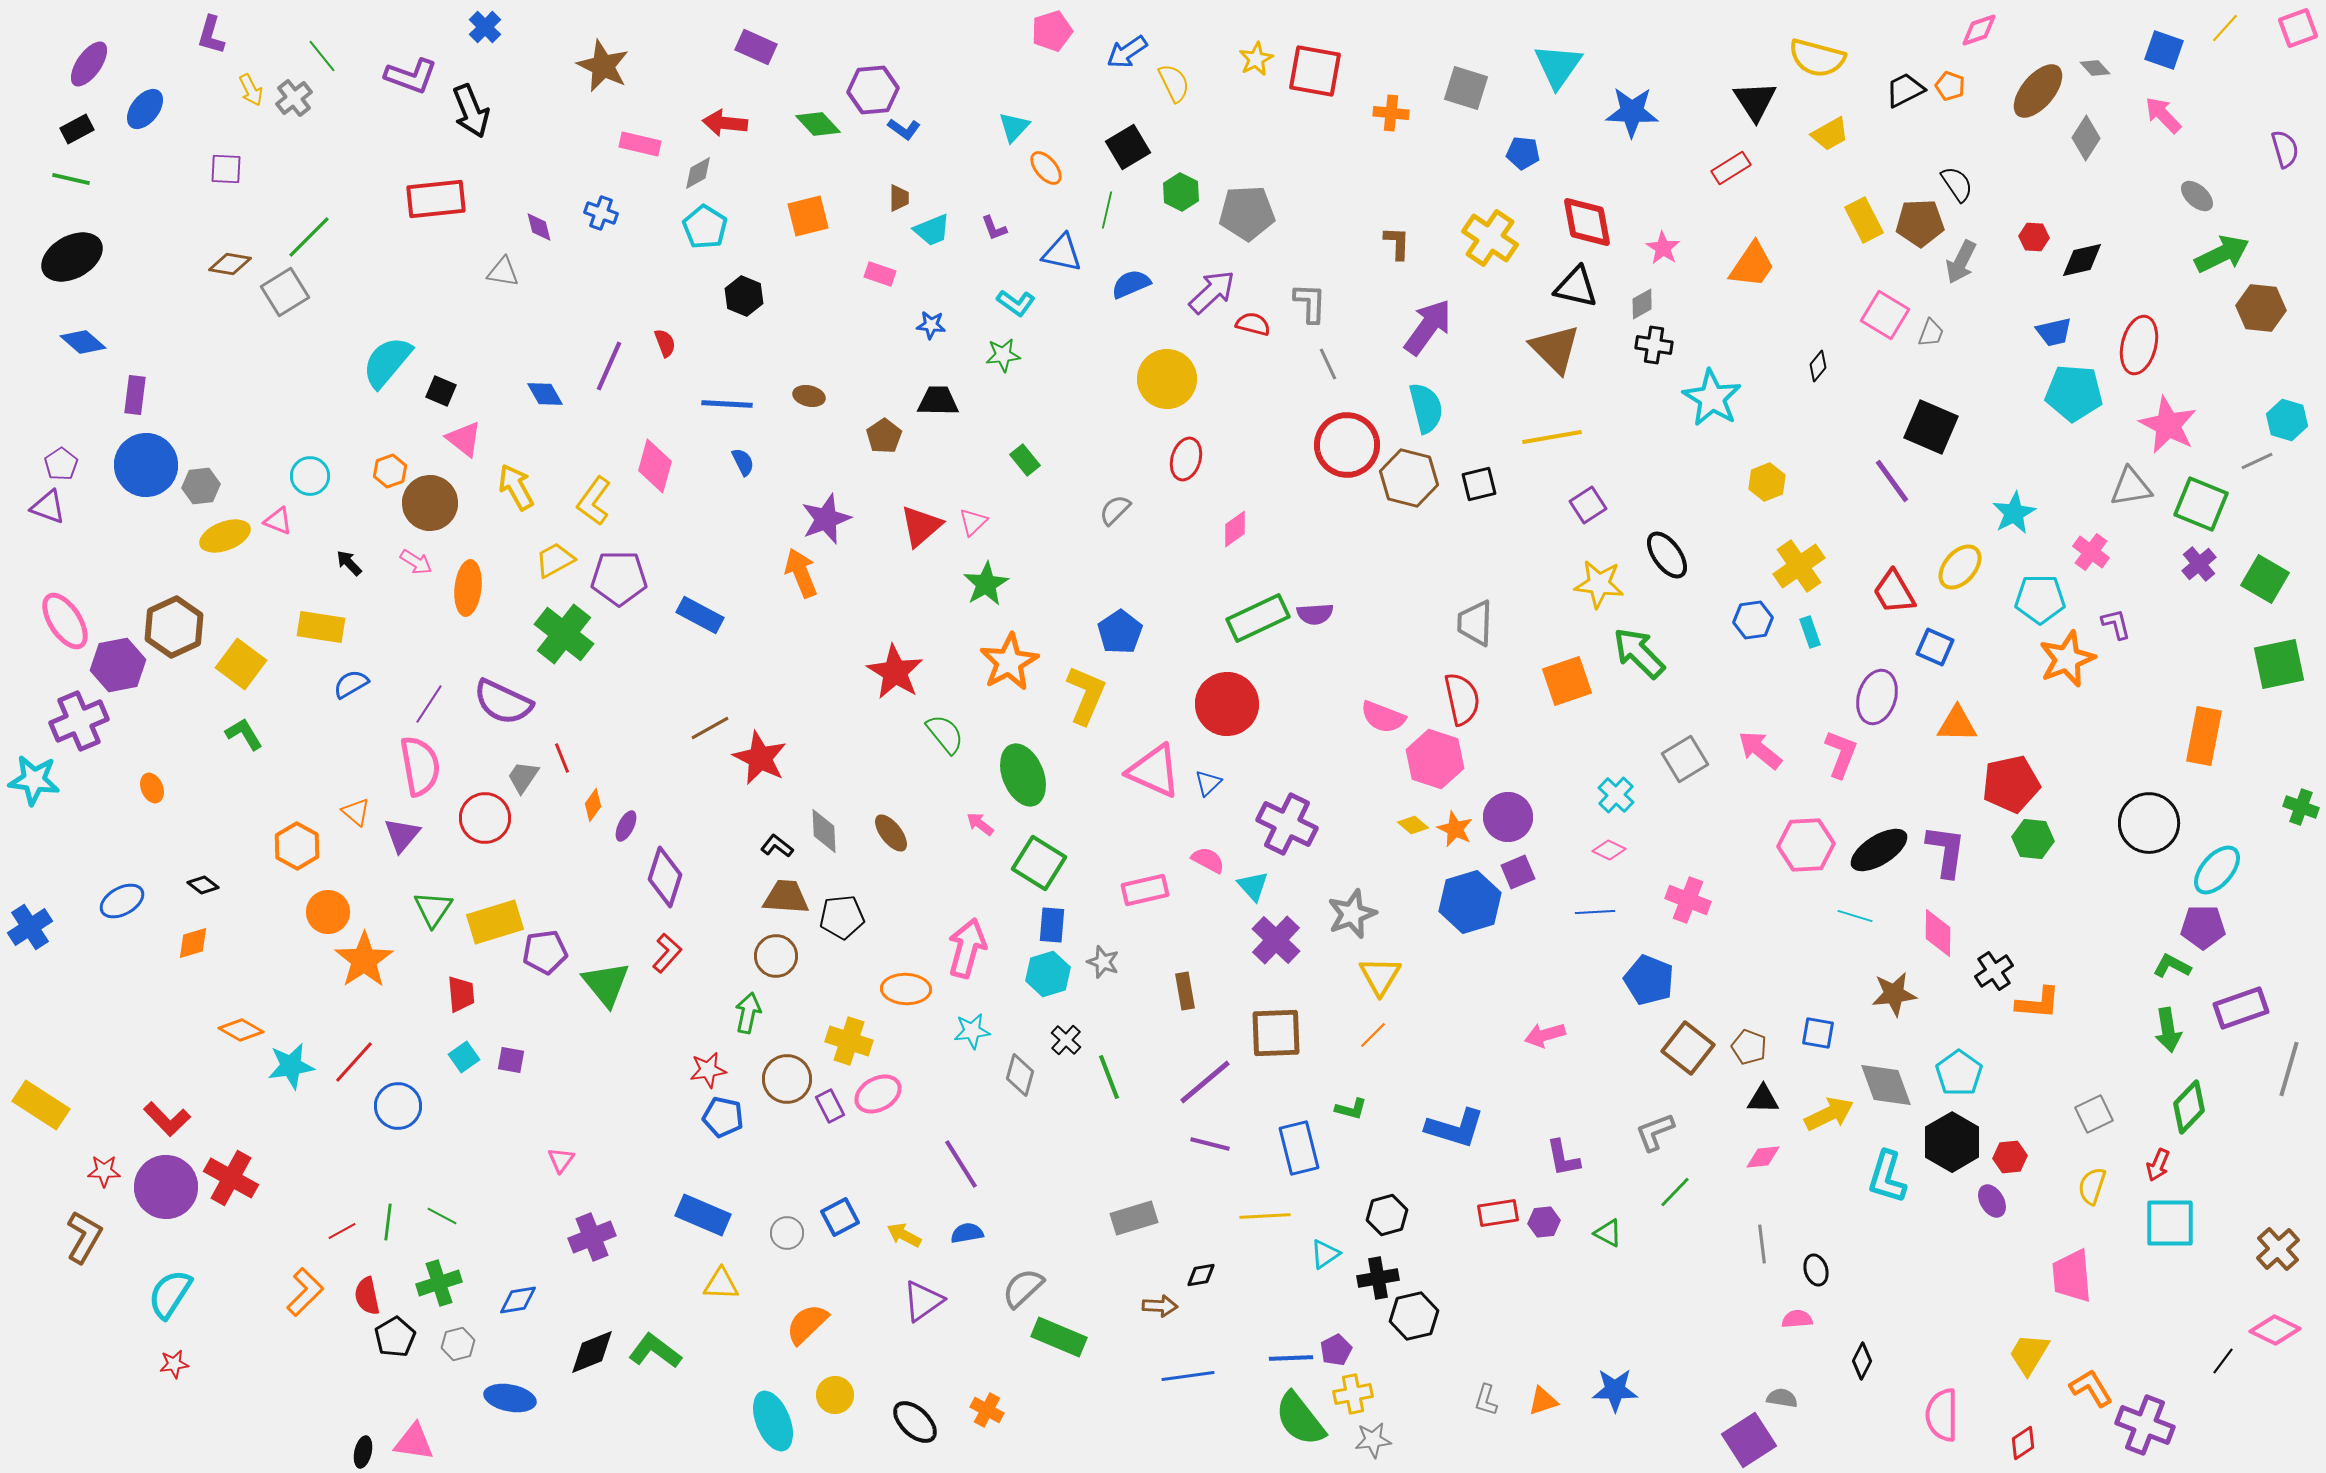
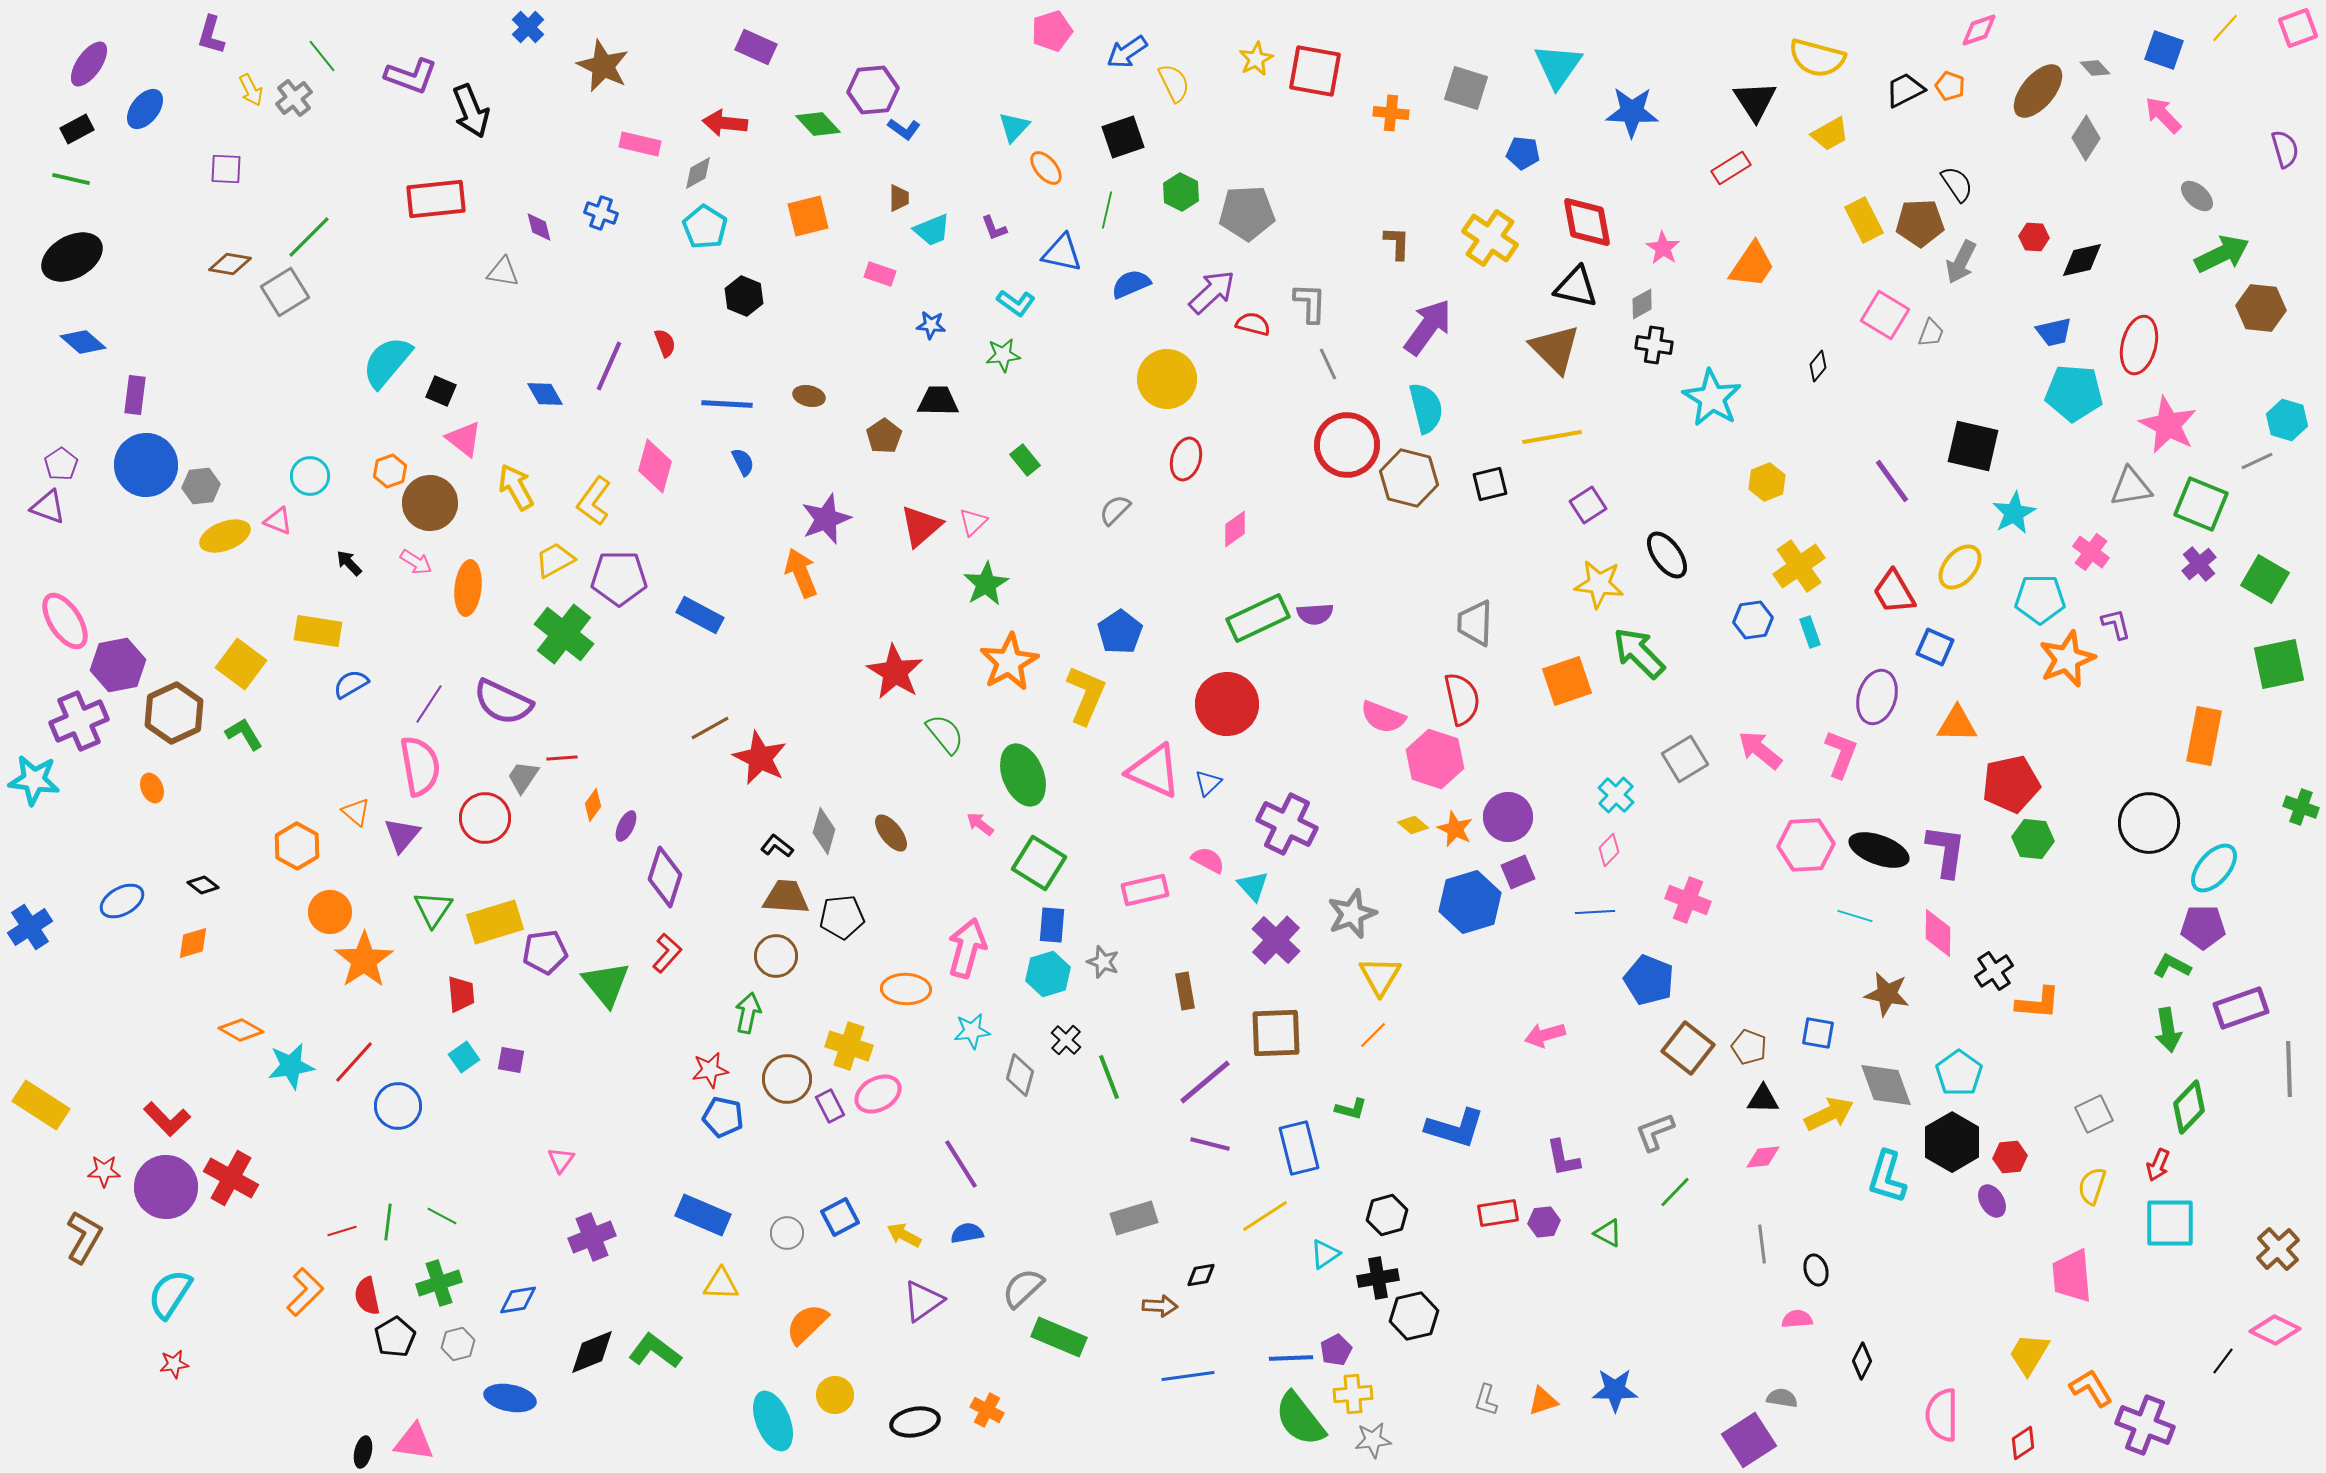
blue cross at (485, 27): moved 43 px right
black square at (1128, 147): moved 5 px left, 10 px up; rotated 12 degrees clockwise
black square at (1931, 427): moved 42 px right, 19 px down; rotated 10 degrees counterclockwise
black square at (1479, 484): moved 11 px right
brown hexagon at (174, 627): moved 86 px down
yellow rectangle at (321, 627): moved 3 px left, 4 px down
red line at (562, 758): rotated 72 degrees counterclockwise
gray diamond at (824, 831): rotated 18 degrees clockwise
pink diamond at (1609, 850): rotated 72 degrees counterclockwise
black ellipse at (1879, 850): rotated 52 degrees clockwise
cyan ellipse at (2217, 870): moved 3 px left, 2 px up
orange circle at (328, 912): moved 2 px right
brown star at (1894, 994): moved 7 px left; rotated 18 degrees clockwise
yellow cross at (849, 1041): moved 5 px down
gray line at (2289, 1069): rotated 18 degrees counterclockwise
red star at (708, 1070): moved 2 px right
yellow line at (1265, 1216): rotated 30 degrees counterclockwise
red line at (342, 1231): rotated 12 degrees clockwise
yellow cross at (1353, 1394): rotated 6 degrees clockwise
black ellipse at (915, 1422): rotated 54 degrees counterclockwise
